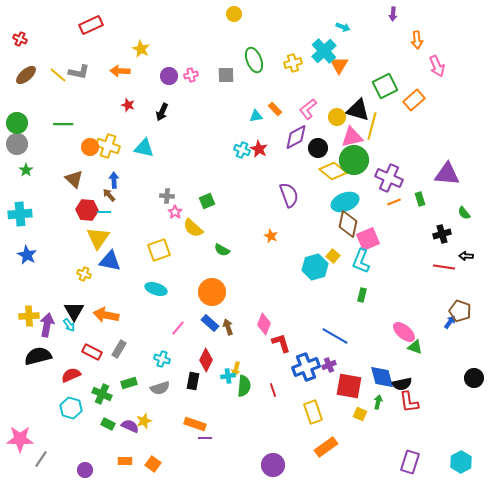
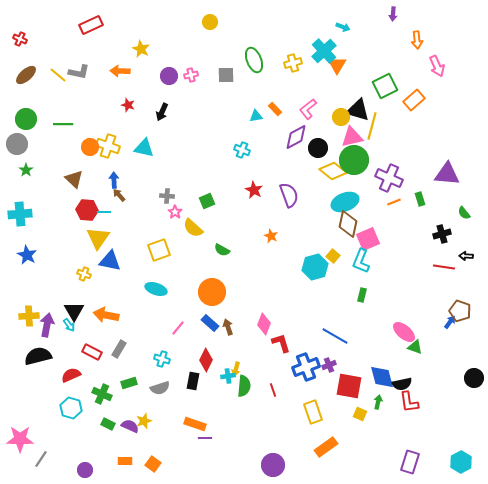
yellow circle at (234, 14): moved 24 px left, 8 px down
orange triangle at (339, 65): moved 2 px left
yellow circle at (337, 117): moved 4 px right
green circle at (17, 123): moved 9 px right, 4 px up
red star at (259, 149): moved 5 px left, 41 px down
brown arrow at (109, 195): moved 10 px right
